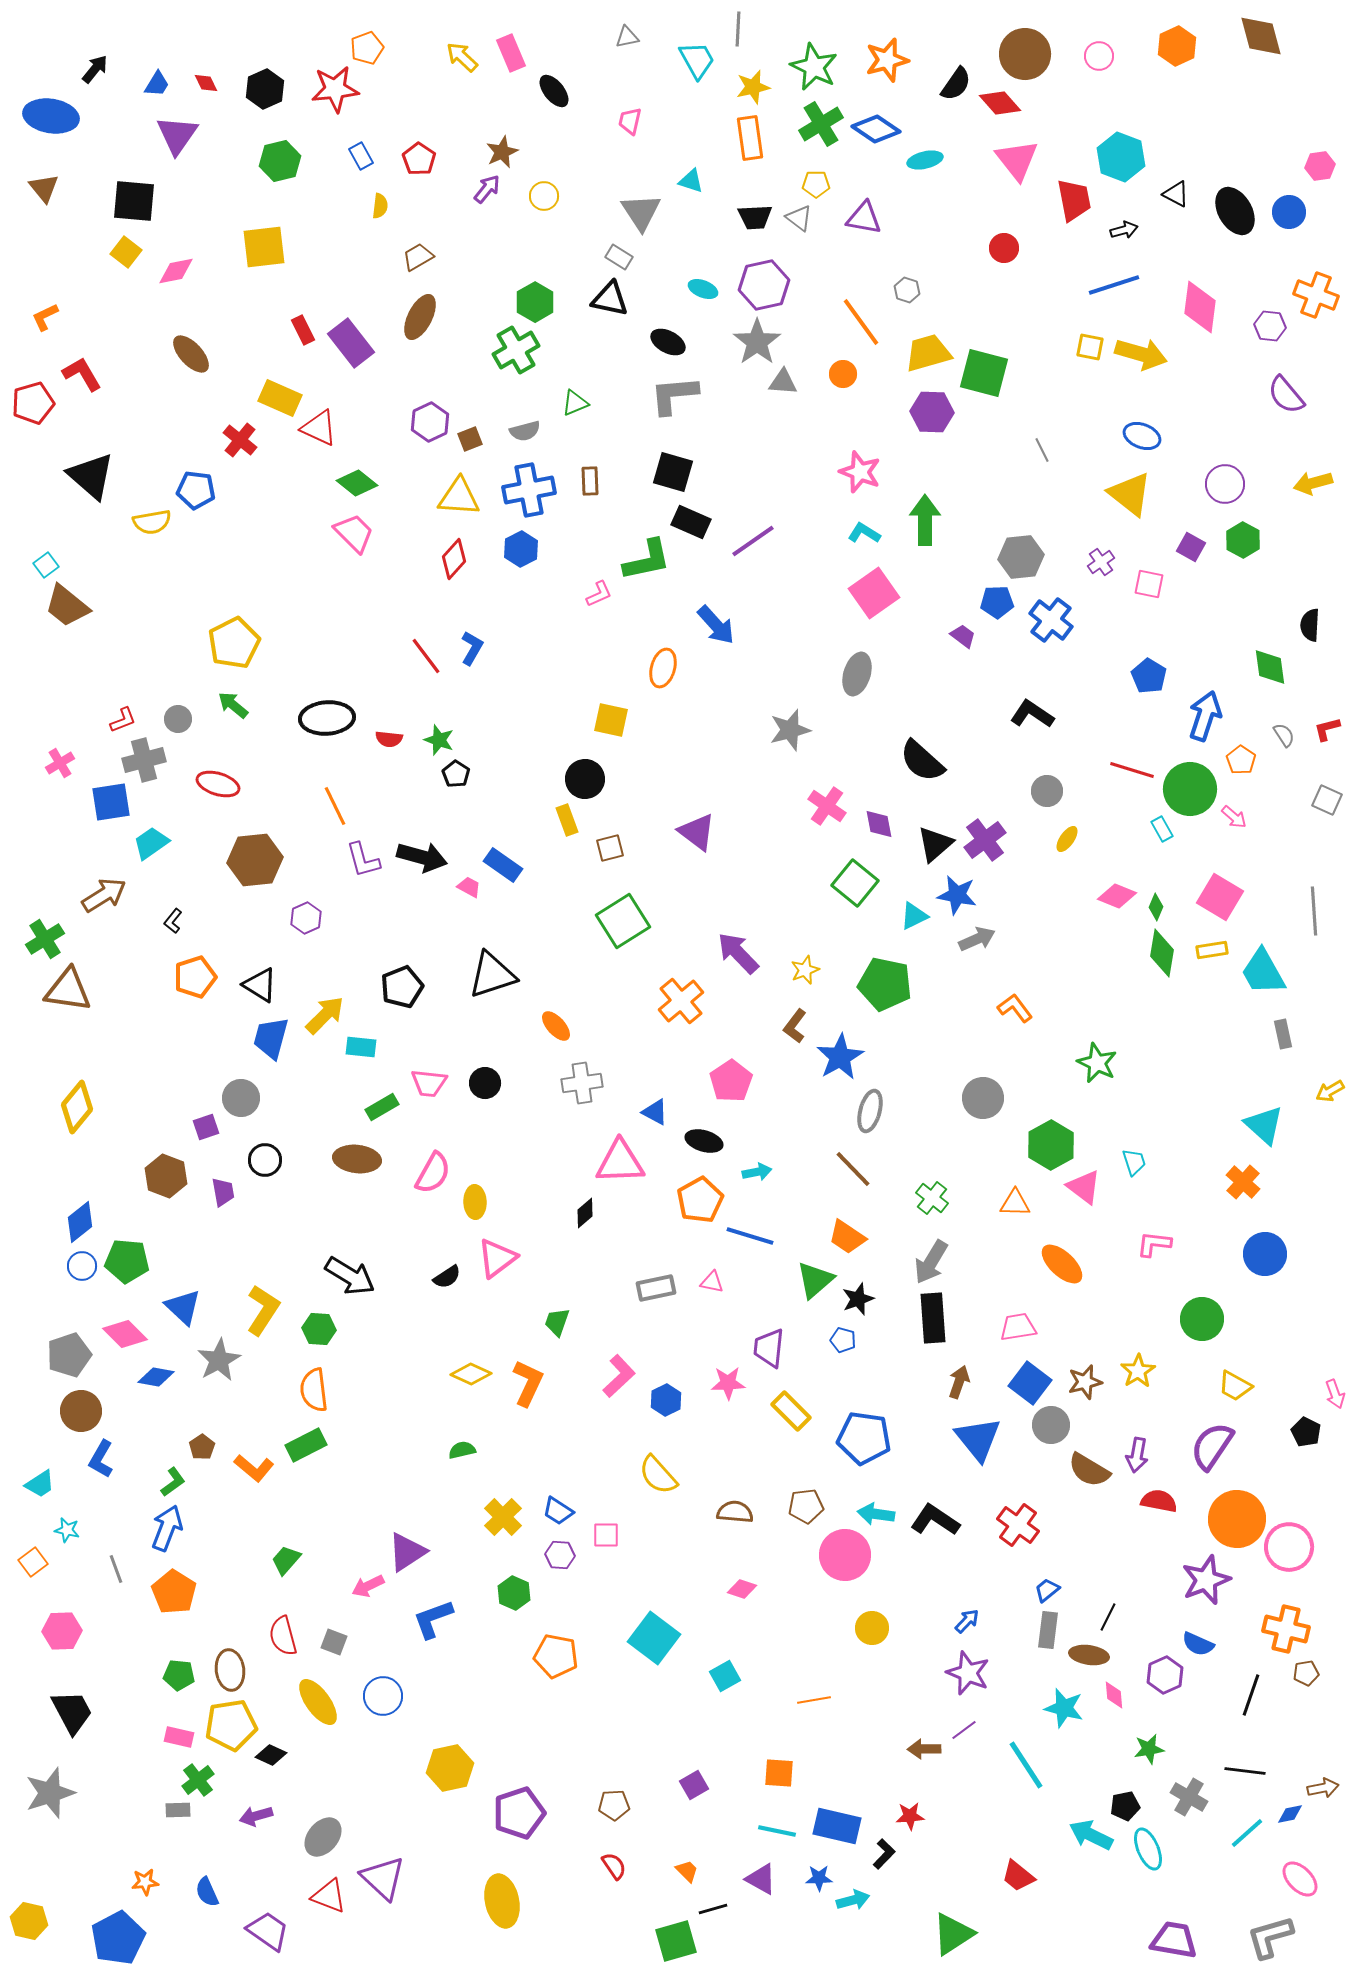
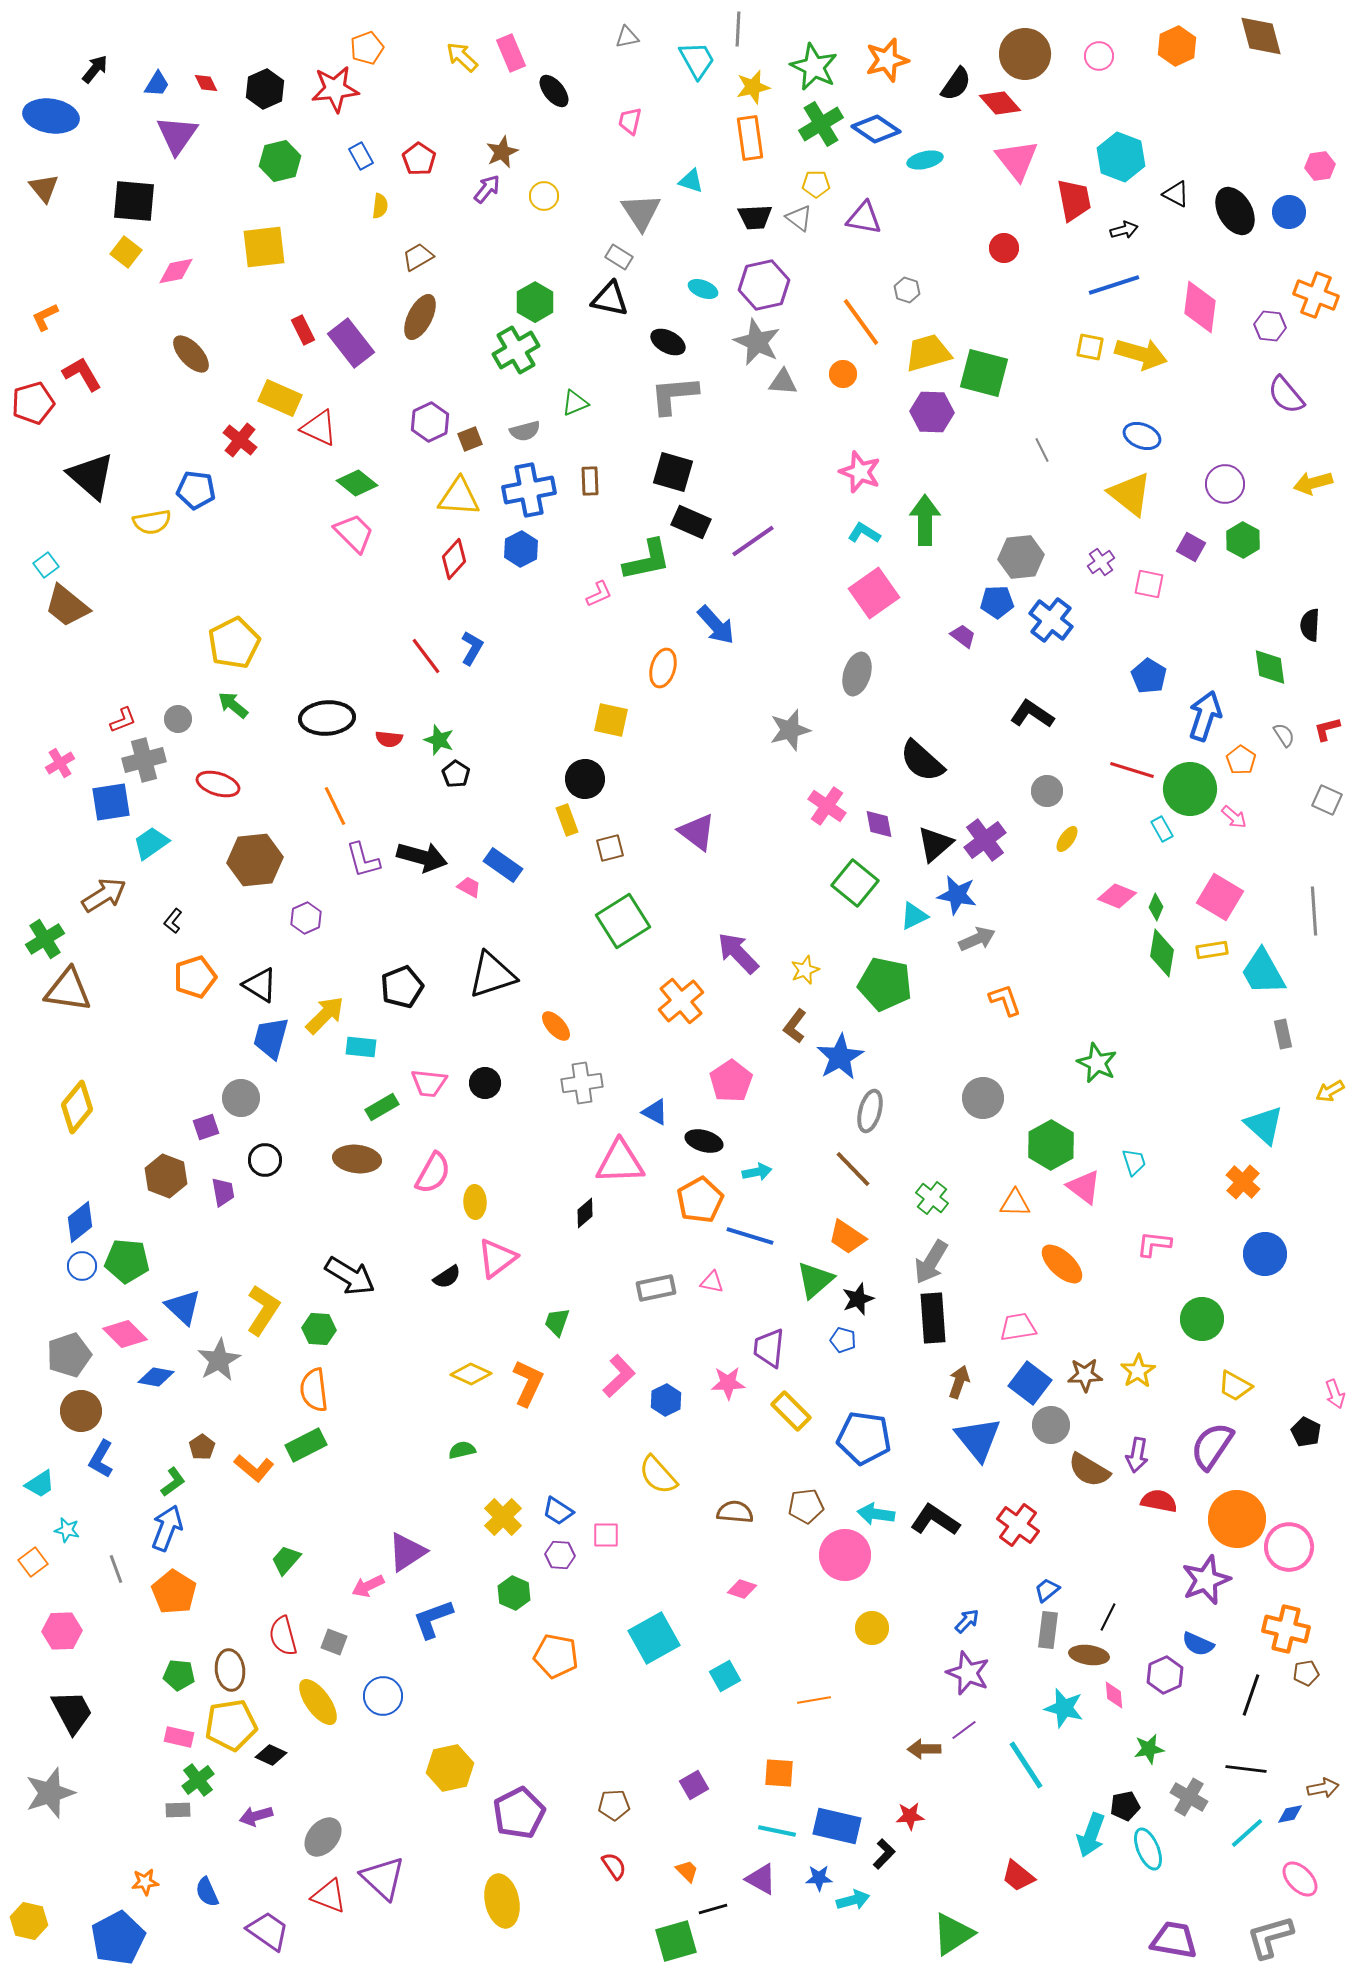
gray star at (757, 342): rotated 12 degrees counterclockwise
orange L-shape at (1015, 1008): moved 10 px left, 8 px up; rotated 18 degrees clockwise
brown star at (1085, 1382): moved 7 px up; rotated 12 degrees clockwise
cyan square at (654, 1638): rotated 24 degrees clockwise
black line at (1245, 1771): moved 1 px right, 2 px up
purple pentagon at (519, 1813): rotated 9 degrees counterclockwise
cyan arrow at (1091, 1835): rotated 96 degrees counterclockwise
